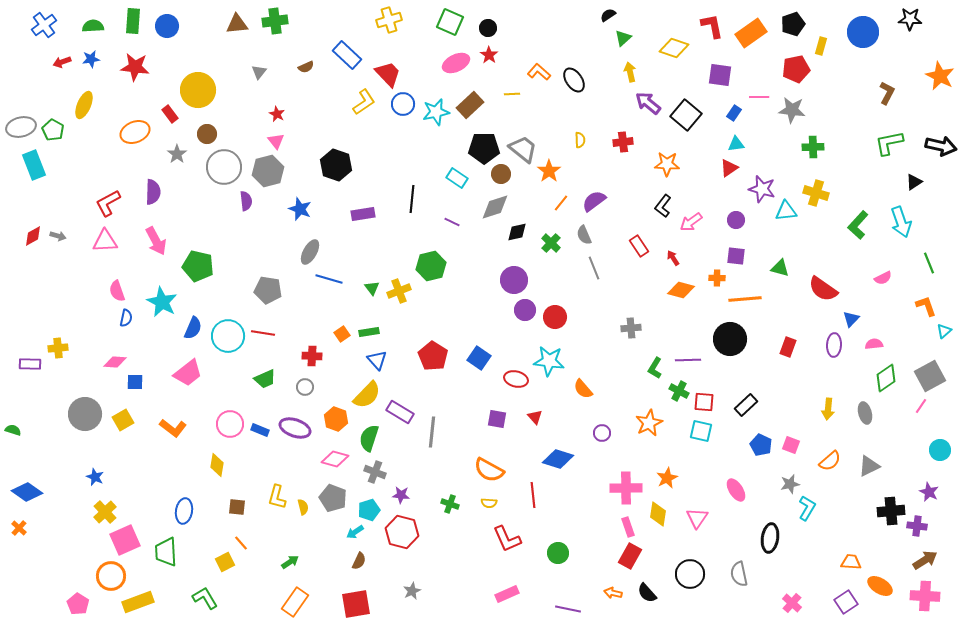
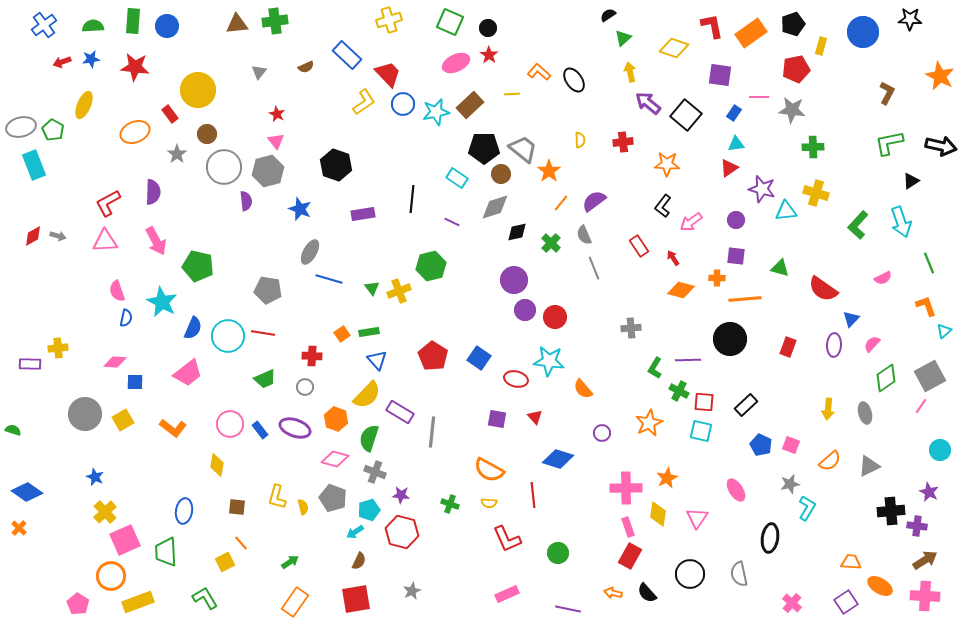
black triangle at (914, 182): moved 3 px left, 1 px up
pink semicircle at (874, 344): moved 2 px left; rotated 42 degrees counterclockwise
blue rectangle at (260, 430): rotated 30 degrees clockwise
red square at (356, 604): moved 5 px up
